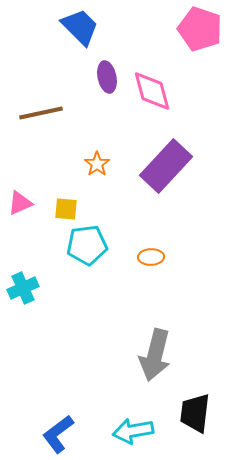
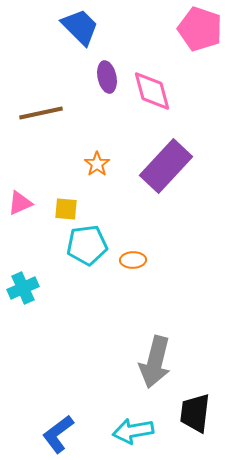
orange ellipse: moved 18 px left, 3 px down
gray arrow: moved 7 px down
